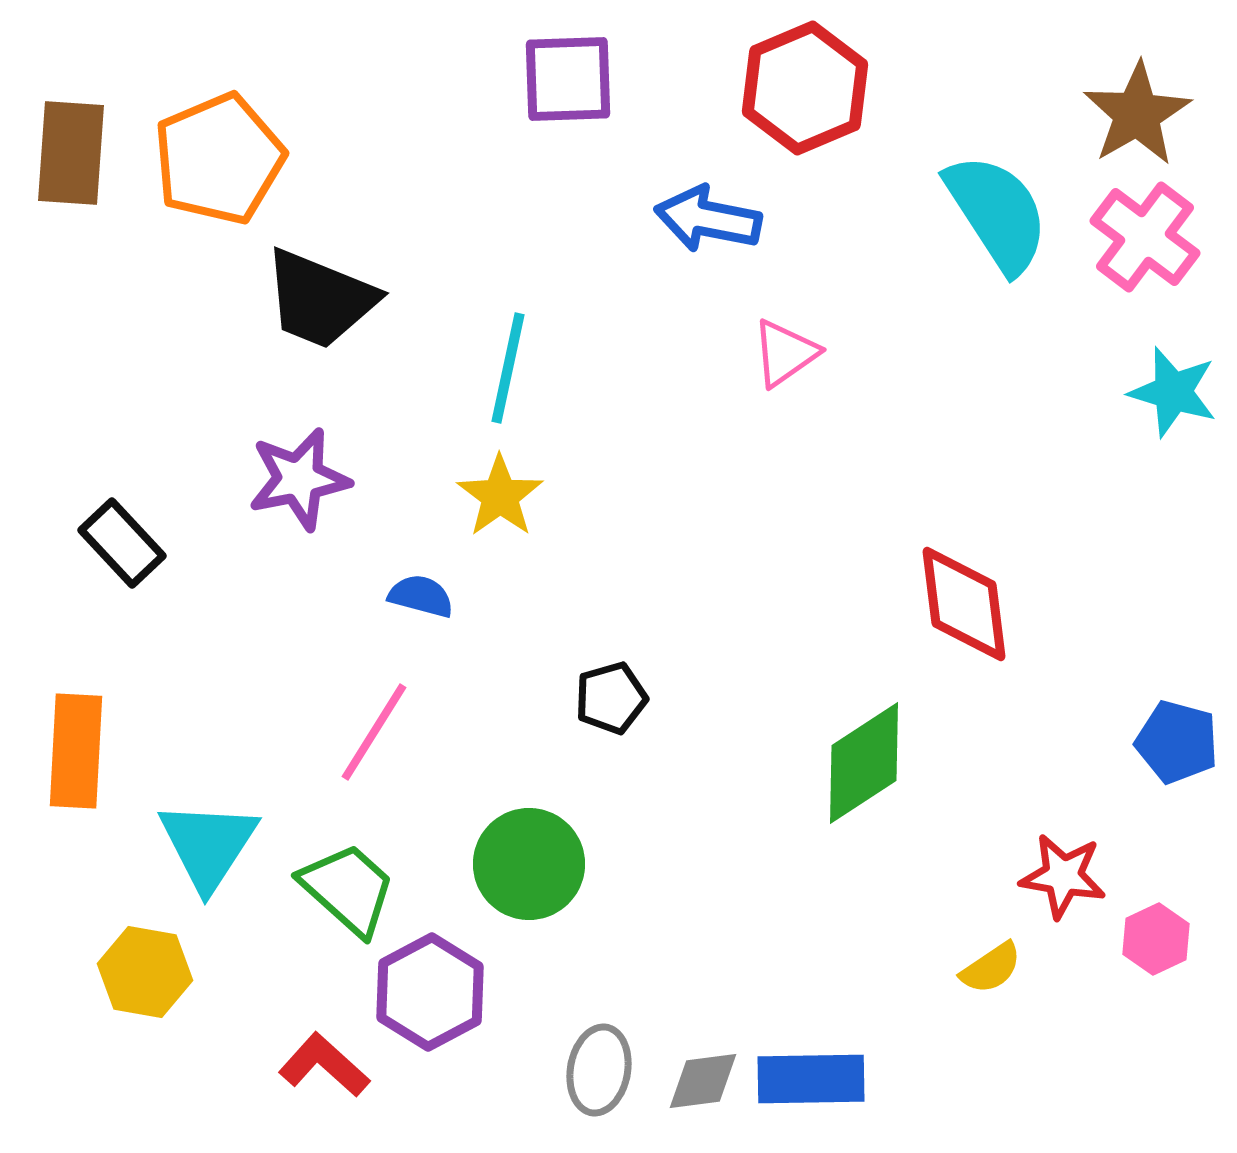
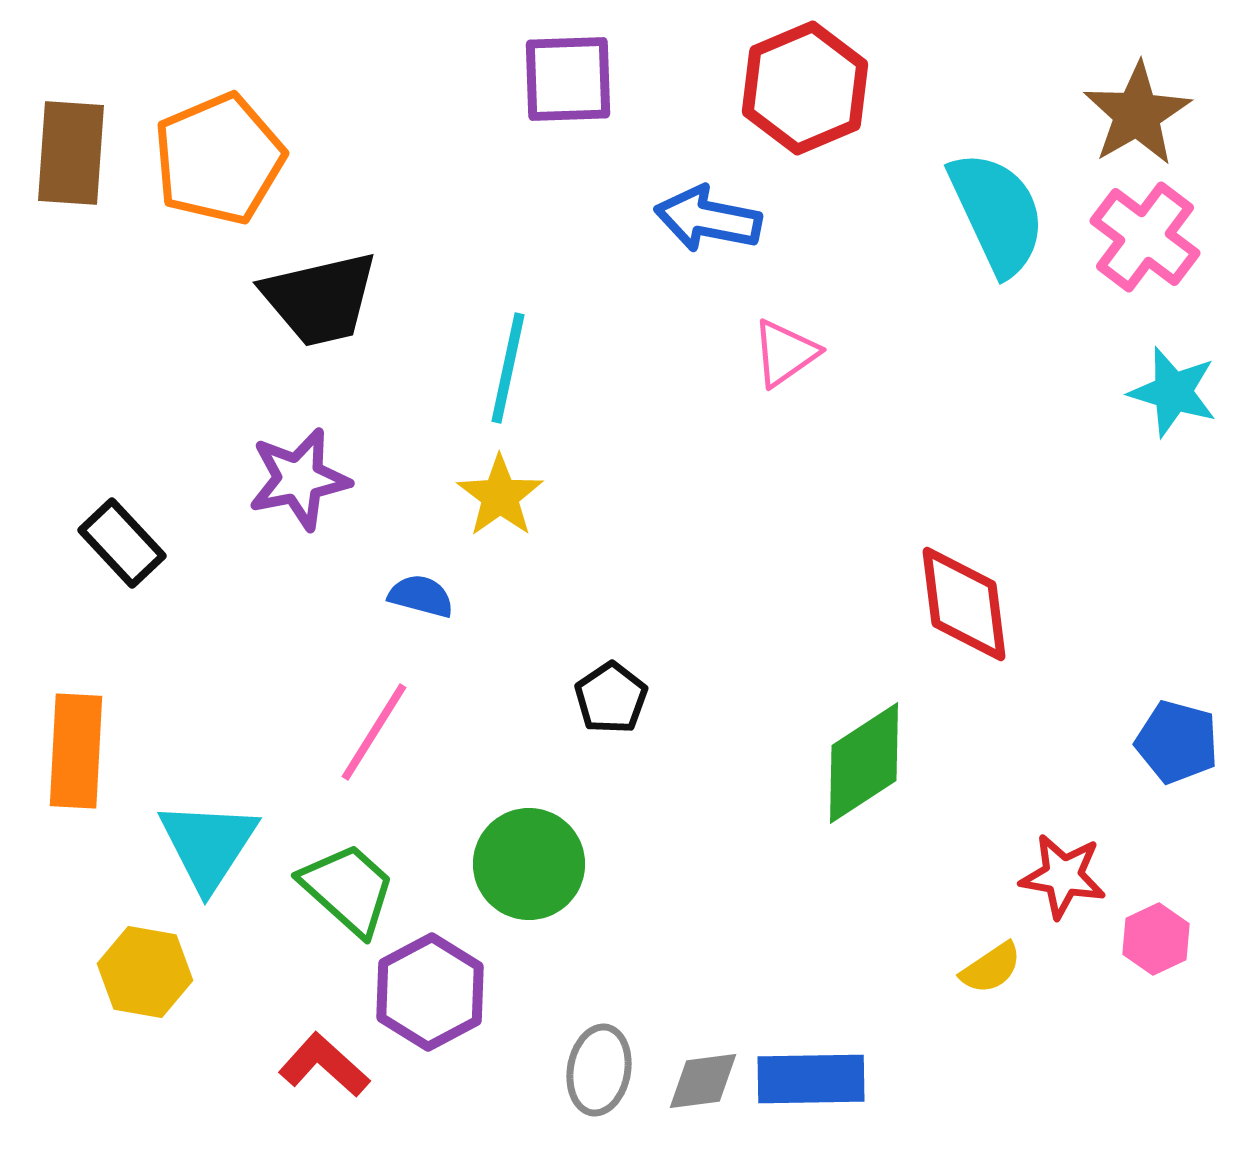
cyan semicircle: rotated 8 degrees clockwise
black trapezoid: rotated 35 degrees counterclockwise
black pentagon: rotated 18 degrees counterclockwise
